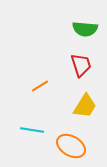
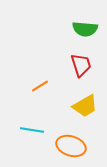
yellow trapezoid: rotated 28 degrees clockwise
orange ellipse: rotated 12 degrees counterclockwise
